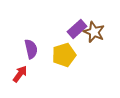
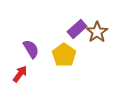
brown star: moved 3 px right; rotated 15 degrees clockwise
purple semicircle: rotated 18 degrees counterclockwise
yellow pentagon: rotated 20 degrees counterclockwise
